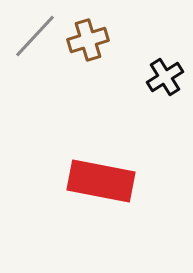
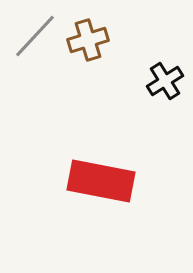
black cross: moved 4 px down
